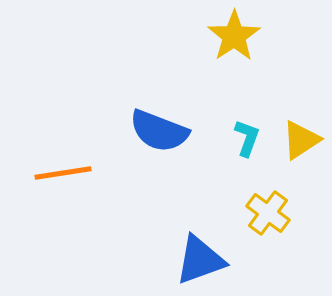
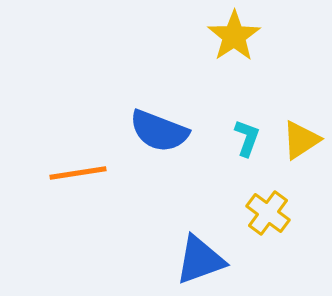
orange line: moved 15 px right
